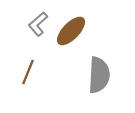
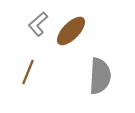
gray semicircle: moved 1 px right, 1 px down
